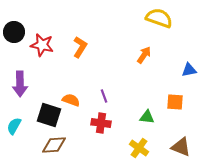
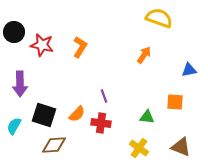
orange semicircle: moved 6 px right, 14 px down; rotated 114 degrees clockwise
black square: moved 5 px left
